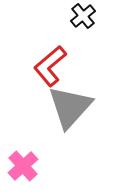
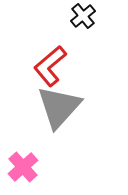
gray triangle: moved 11 px left
pink cross: moved 1 px down
